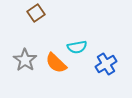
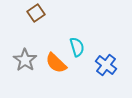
cyan semicircle: rotated 96 degrees counterclockwise
blue cross: moved 1 px down; rotated 20 degrees counterclockwise
